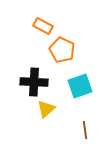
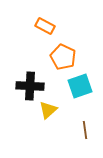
orange rectangle: moved 2 px right
orange pentagon: moved 1 px right, 7 px down
black cross: moved 4 px left, 4 px down
yellow triangle: moved 2 px right, 1 px down
